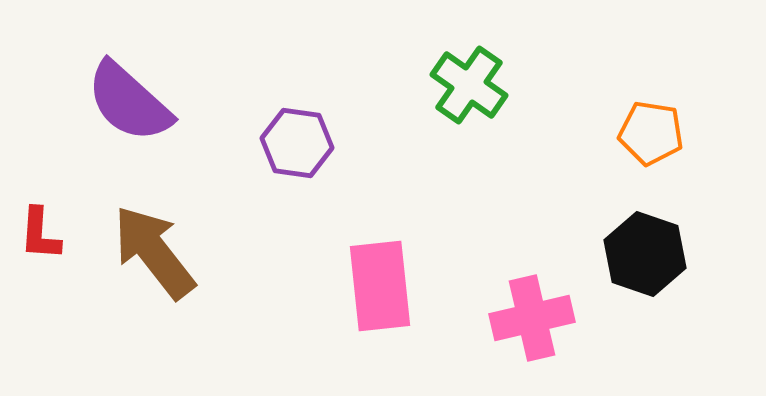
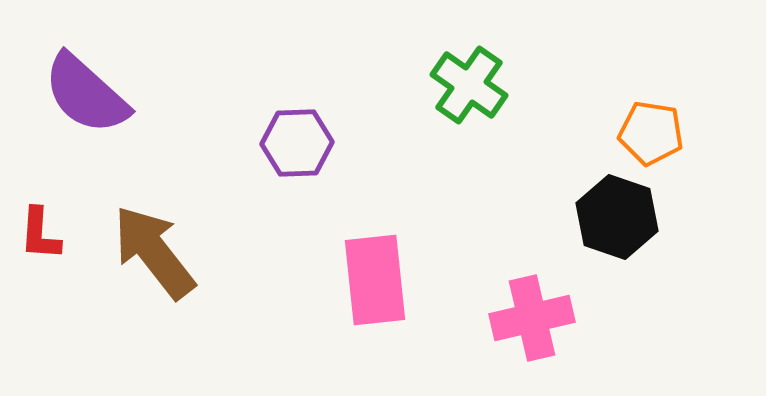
purple semicircle: moved 43 px left, 8 px up
purple hexagon: rotated 10 degrees counterclockwise
black hexagon: moved 28 px left, 37 px up
pink rectangle: moved 5 px left, 6 px up
